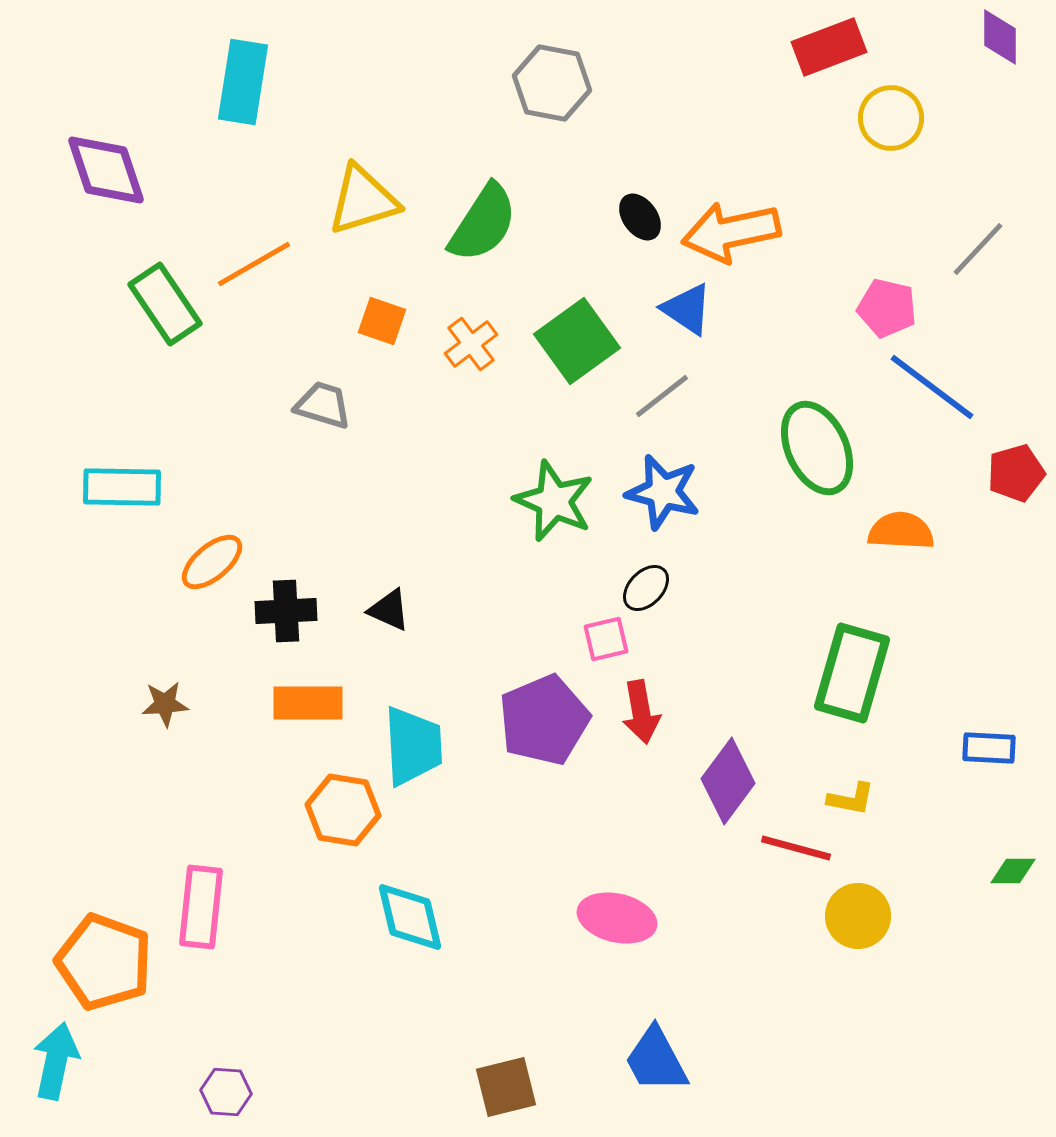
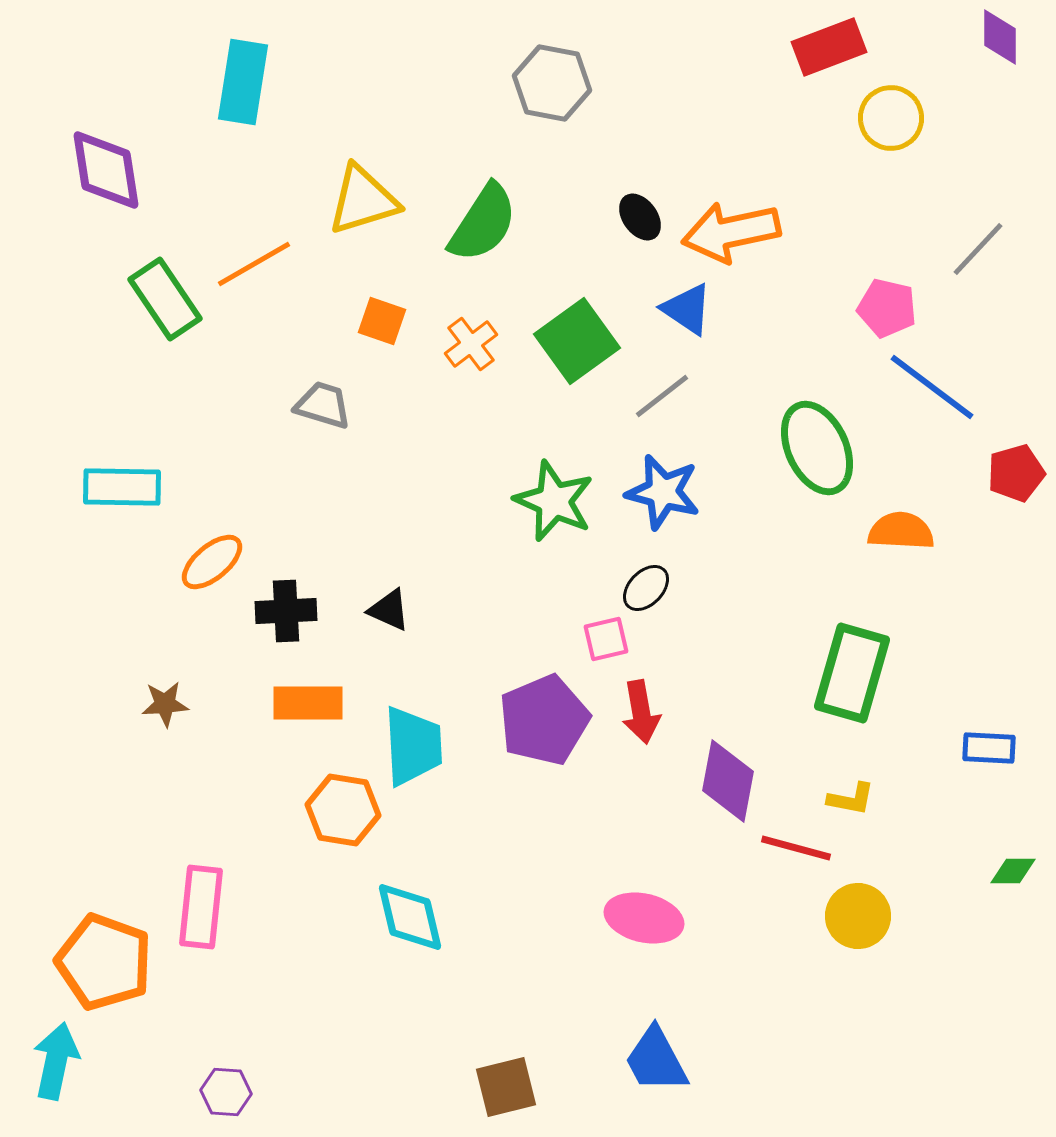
purple diamond at (106, 170): rotated 10 degrees clockwise
green rectangle at (165, 304): moved 5 px up
purple diamond at (728, 781): rotated 26 degrees counterclockwise
pink ellipse at (617, 918): moved 27 px right
